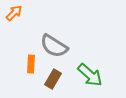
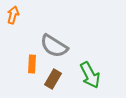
orange arrow: moved 1 px left, 2 px down; rotated 30 degrees counterclockwise
orange rectangle: moved 1 px right
green arrow: rotated 20 degrees clockwise
